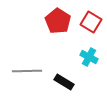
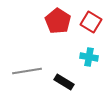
cyan cross: rotated 18 degrees counterclockwise
gray line: rotated 8 degrees counterclockwise
